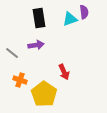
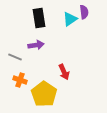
cyan triangle: rotated 14 degrees counterclockwise
gray line: moved 3 px right, 4 px down; rotated 16 degrees counterclockwise
